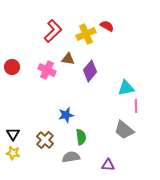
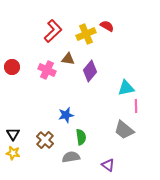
purple triangle: rotated 32 degrees clockwise
